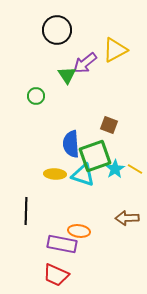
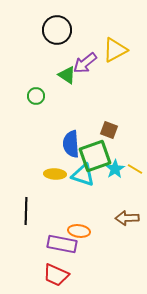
green triangle: rotated 24 degrees counterclockwise
brown square: moved 5 px down
